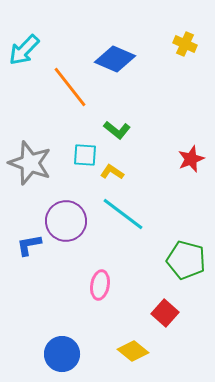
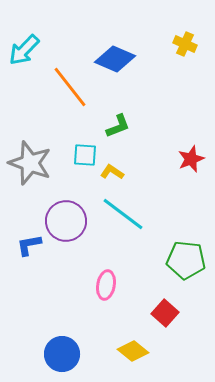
green L-shape: moved 1 px right, 4 px up; rotated 60 degrees counterclockwise
green pentagon: rotated 9 degrees counterclockwise
pink ellipse: moved 6 px right
